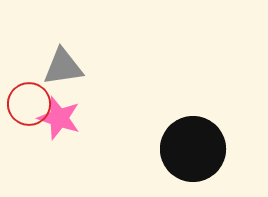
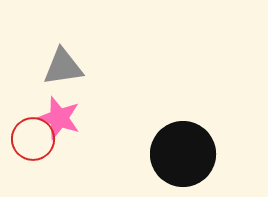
red circle: moved 4 px right, 35 px down
black circle: moved 10 px left, 5 px down
